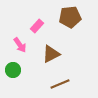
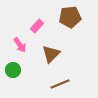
brown triangle: rotated 18 degrees counterclockwise
